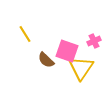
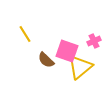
yellow triangle: moved 1 px left, 1 px up; rotated 16 degrees clockwise
